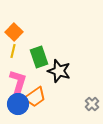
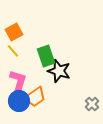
orange square: rotated 18 degrees clockwise
yellow line: rotated 56 degrees counterclockwise
green rectangle: moved 7 px right, 1 px up
blue circle: moved 1 px right, 3 px up
